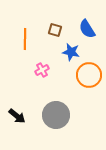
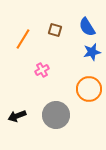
blue semicircle: moved 2 px up
orange line: moved 2 px left; rotated 30 degrees clockwise
blue star: moved 21 px right; rotated 24 degrees counterclockwise
orange circle: moved 14 px down
black arrow: rotated 120 degrees clockwise
